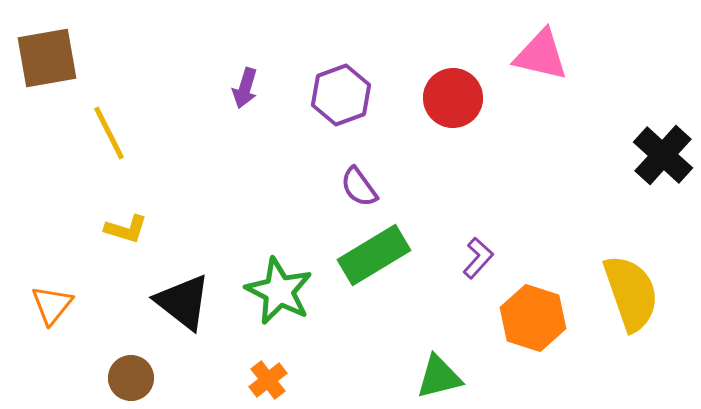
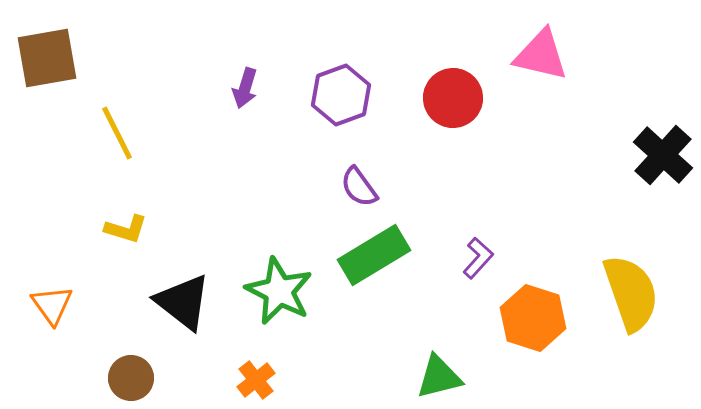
yellow line: moved 8 px right
orange triangle: rotated 15 degrees counterclockwise
orange cross: moved 12 px left
